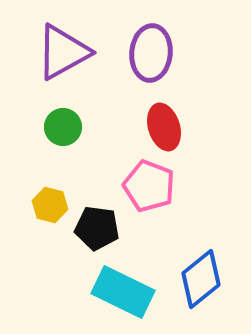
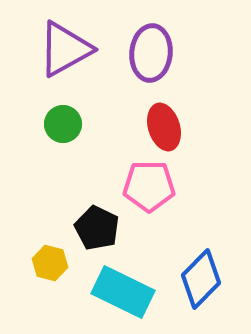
purple triangle: moved 2 px right, 3 px up
green circle: moved 3 px up
pink pentagon: rotated 21 degrees counterclockwise
yellow hexagon: moved 58 px down
black pentagon: rotated 18 degrees clockwise
blue diamond: rotated 6 degrees counterclockwise
